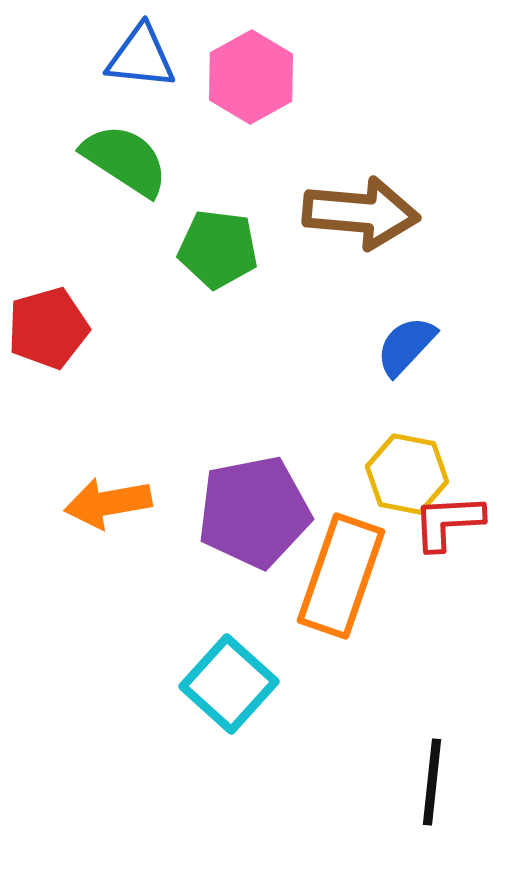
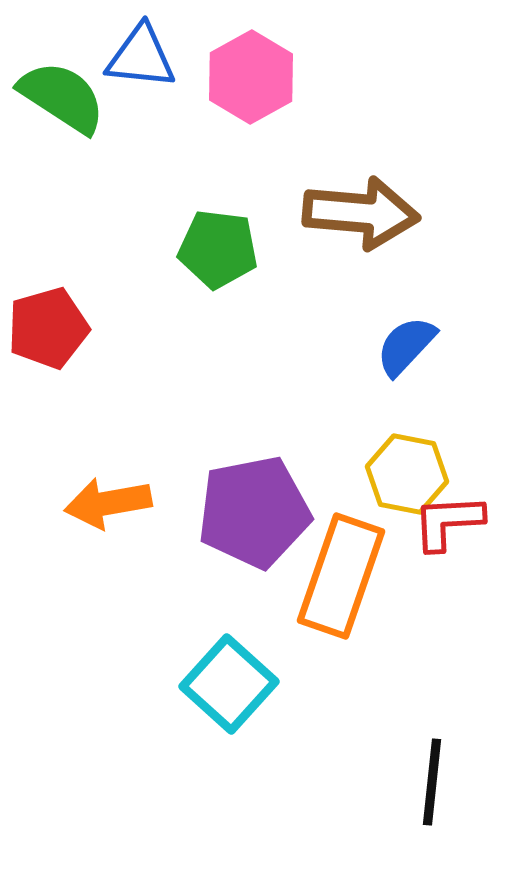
green semicircle: moved 63 px left, 63 px up
